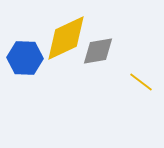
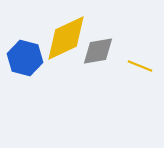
blue hexagon: rotated 12 degrees clockwise
yellow line: moved 1 px left, 16 px up; rotated 15 degrees counterclockwise
